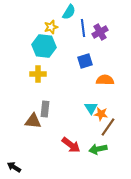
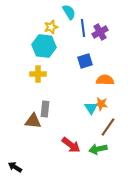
cyan semicircle: rotated 63 degrees counterclockwise
orange star: moved 10 px up
black arrow: moved 1 px right
